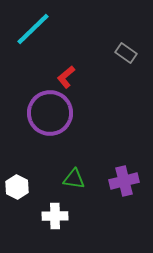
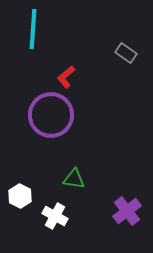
cyan line: rotated 42 degrees counterclockwise
purple circle: moved 1 px right, 2 px down
purple cross: moved 3 px right, 30 px down; rotated 24 degrees counterclockwise
white hexagon: moved 3 px right, 9 px down
white cross: rotated 30 degrees clockwise
